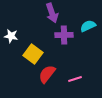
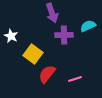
white star: rotated 16 degrees clockwise
